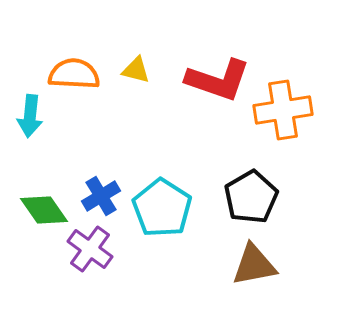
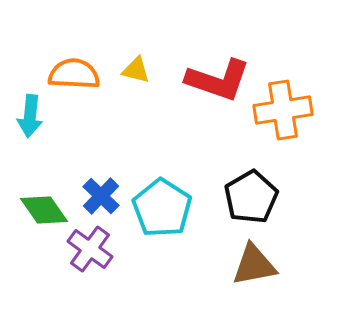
blue cross: rotated 15 degrees counterclockwise
